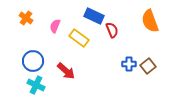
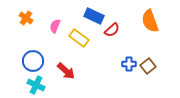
red semicircle: rotated 70 degrees clockwise
